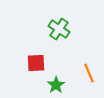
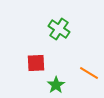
orange line: rotated 36 degrees counterclockwise
